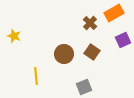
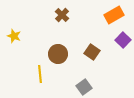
orange rectangle: moved 2 px down
brown cross: moved 28 px left, 8 px up
purple square: rotated 21 degrees counterclockwise
brown circle: moved 6 px left
yellow line: moved 4 px right, 2 px up
gray square: rotated 14 degrees counterclockwise
